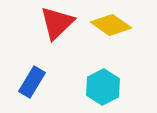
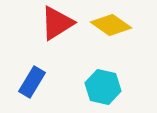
red triangle: rotated 12 degrees clockwise
cyan hexagon: rotated 20 degrees counterclockwise
